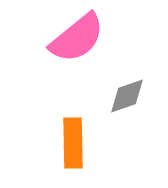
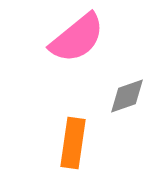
orange rectangle: rotated 9 degrees clockwise
